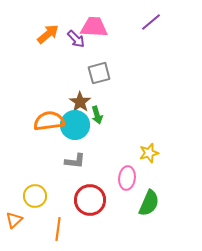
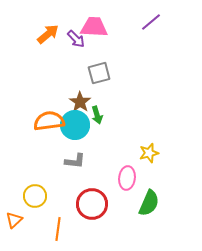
red circle: moved 2 px right, 4 px down
